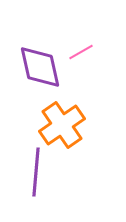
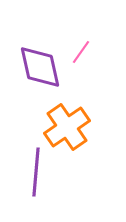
pink line: rotated 25 degrees counterclockwise
orange cross: moved 5 px right, 2 px down
